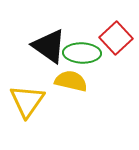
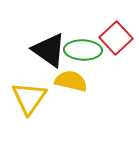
black triangle: moved 4 px down
green ellipse: moved 1 px right, 3 px up
yellow triangle: moved 2 px right, 3 px up
